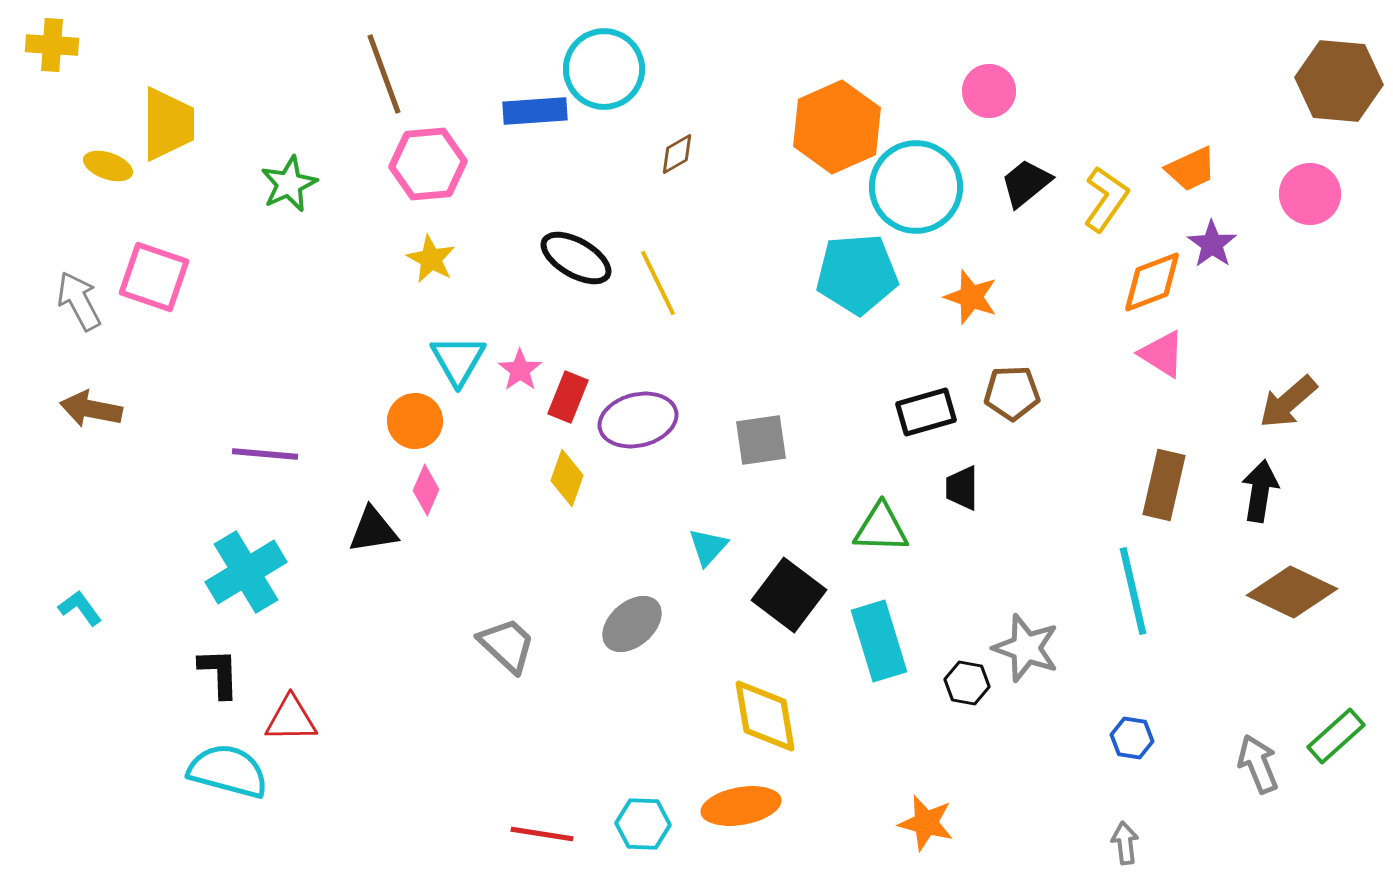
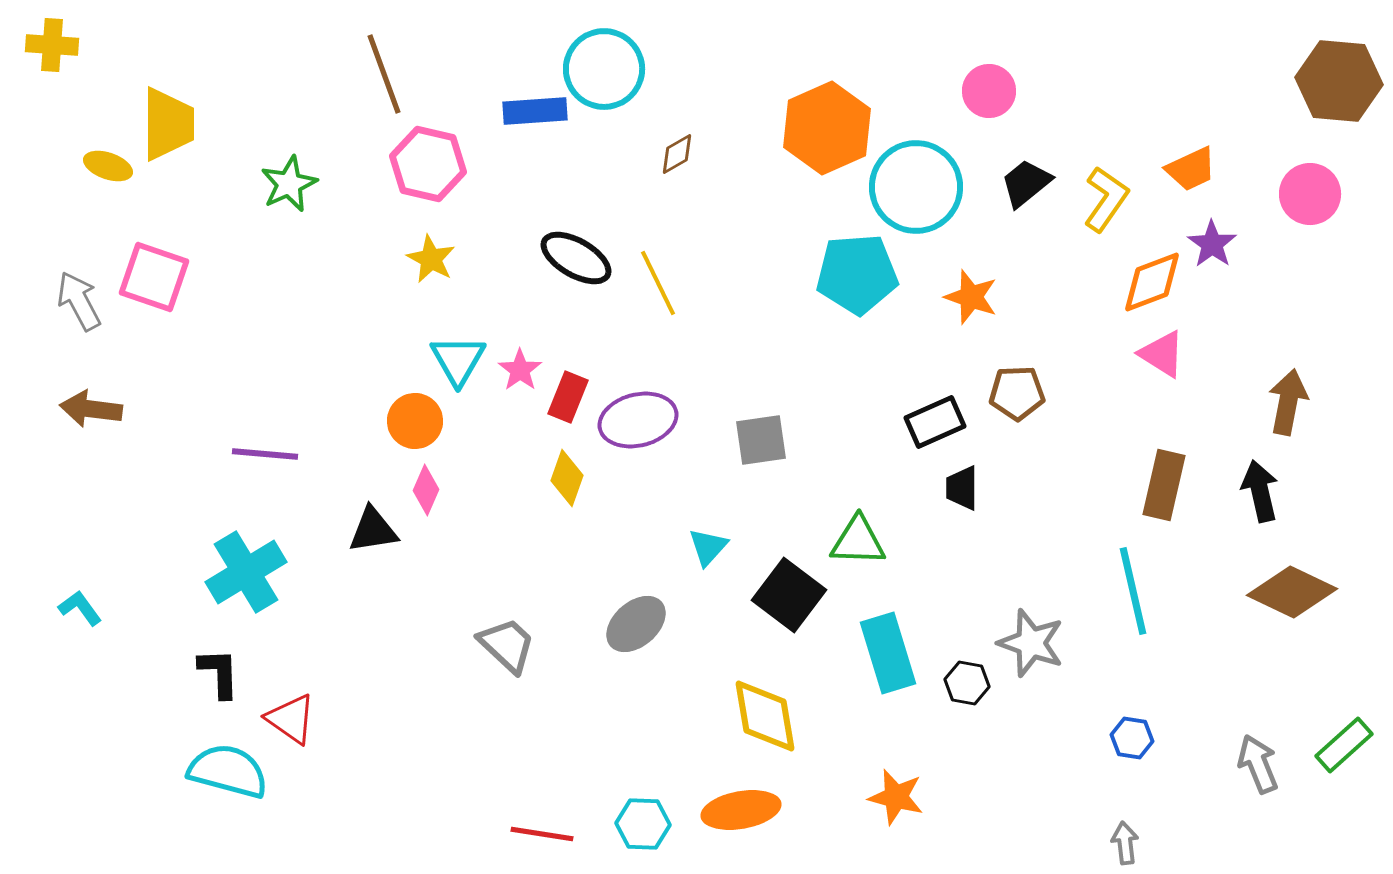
orange hexagon at (837, 127): moved 10 px left, 1 px down
pink hexagon at (428, 164): rotated 18 degrees clockwise
brown pentagon at (1012, 393): moved 5 px right
brown arrow at (1288, 402): rotated 142 degrees clockwise
brown arrow at (91, 409): rotated 4 degrees counterclockwise
black rectangle at (926, 412): moved 9 px right, 10 px down; rotated 8 degrees counterclockwise
black arrow at (1260, 491): rotated 22 degrees counterclockwise
green triangle at (881, 528): moved 23 px left, 13 px down
gray ellipse at (632, 624): moved 4 px right
cyan rectangle at (879, 641): moved 9 px right, 12 px down
gray star at (1026, 648): moved 5 px right, 5 px up
red triangle at (291, 719): rotated 36 degrees clockwise
green rectangle at (1336, 736): moved 8 px right, 9 px down
orange ellipse at (741, 806): moved 4 px down
orange star at (926, 823): moved 30 px left, 26 px up
